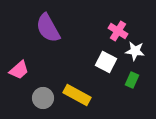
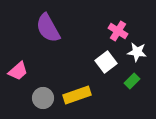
white star: moved 2 px right, 1 px down
white square: rotated 25 degrees clockwise
pink trapezoid: moved 1 px left, 1 px down
green rectangle: moved 1 px down; rotated 21 degrees clockwise
yellow rectangle: rotated 48 degrees counterclockwise
